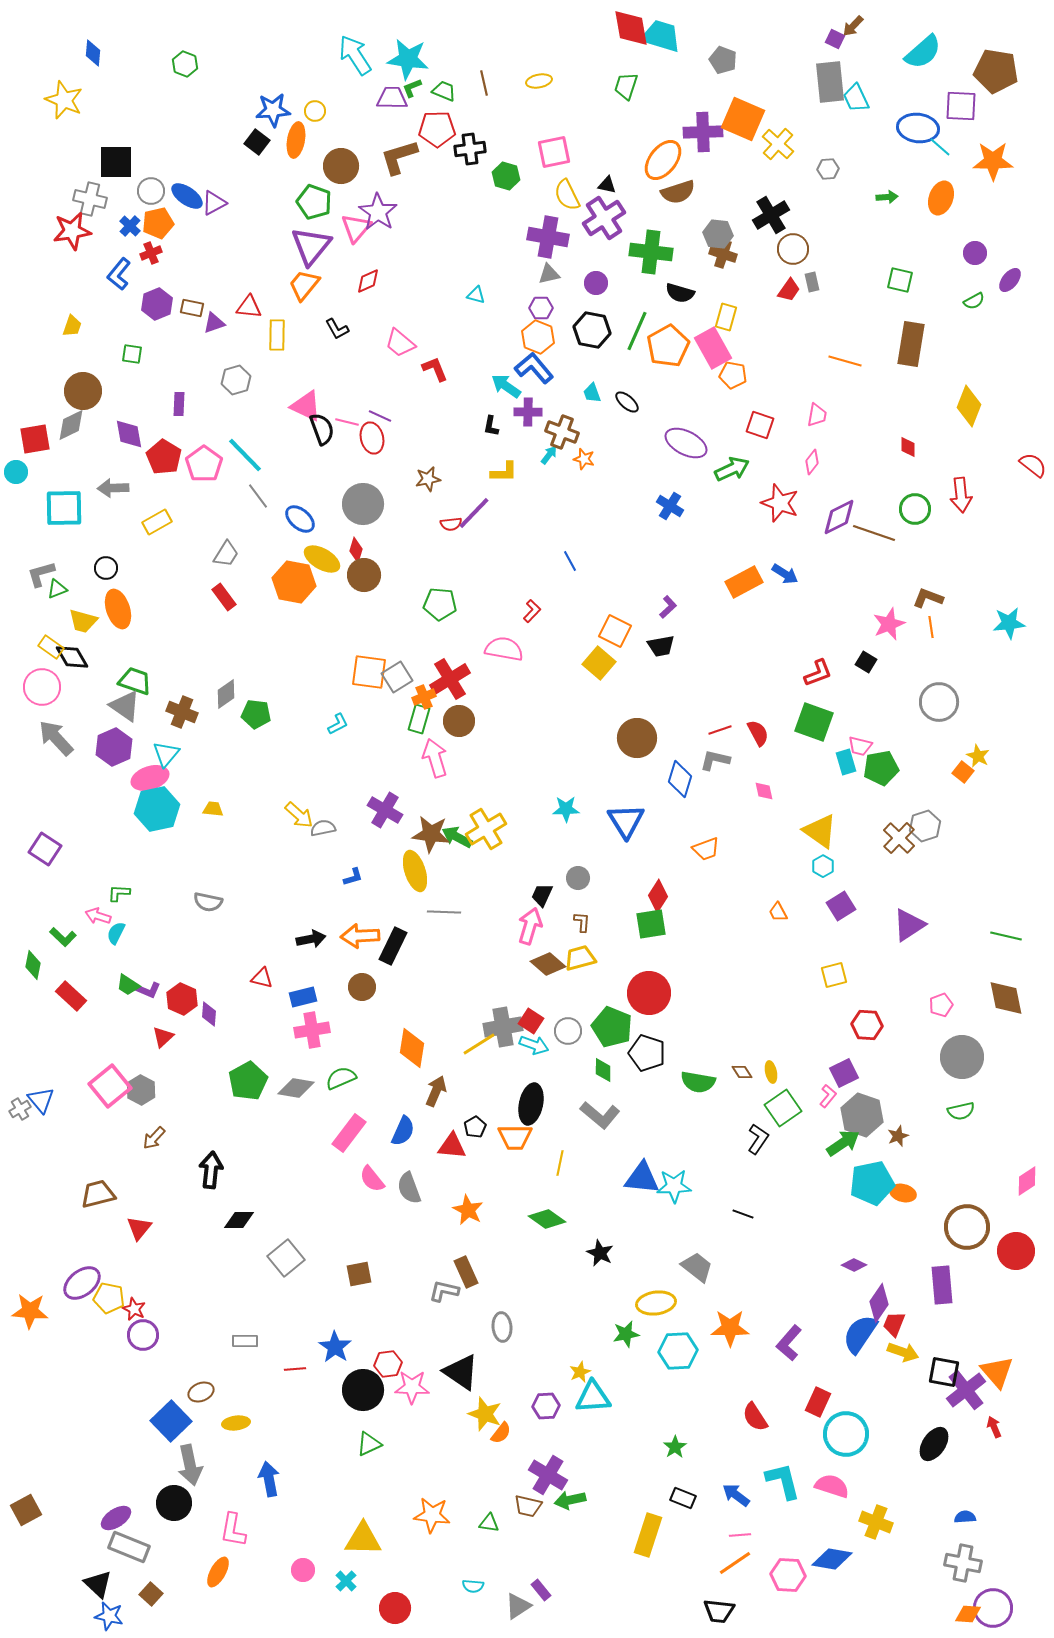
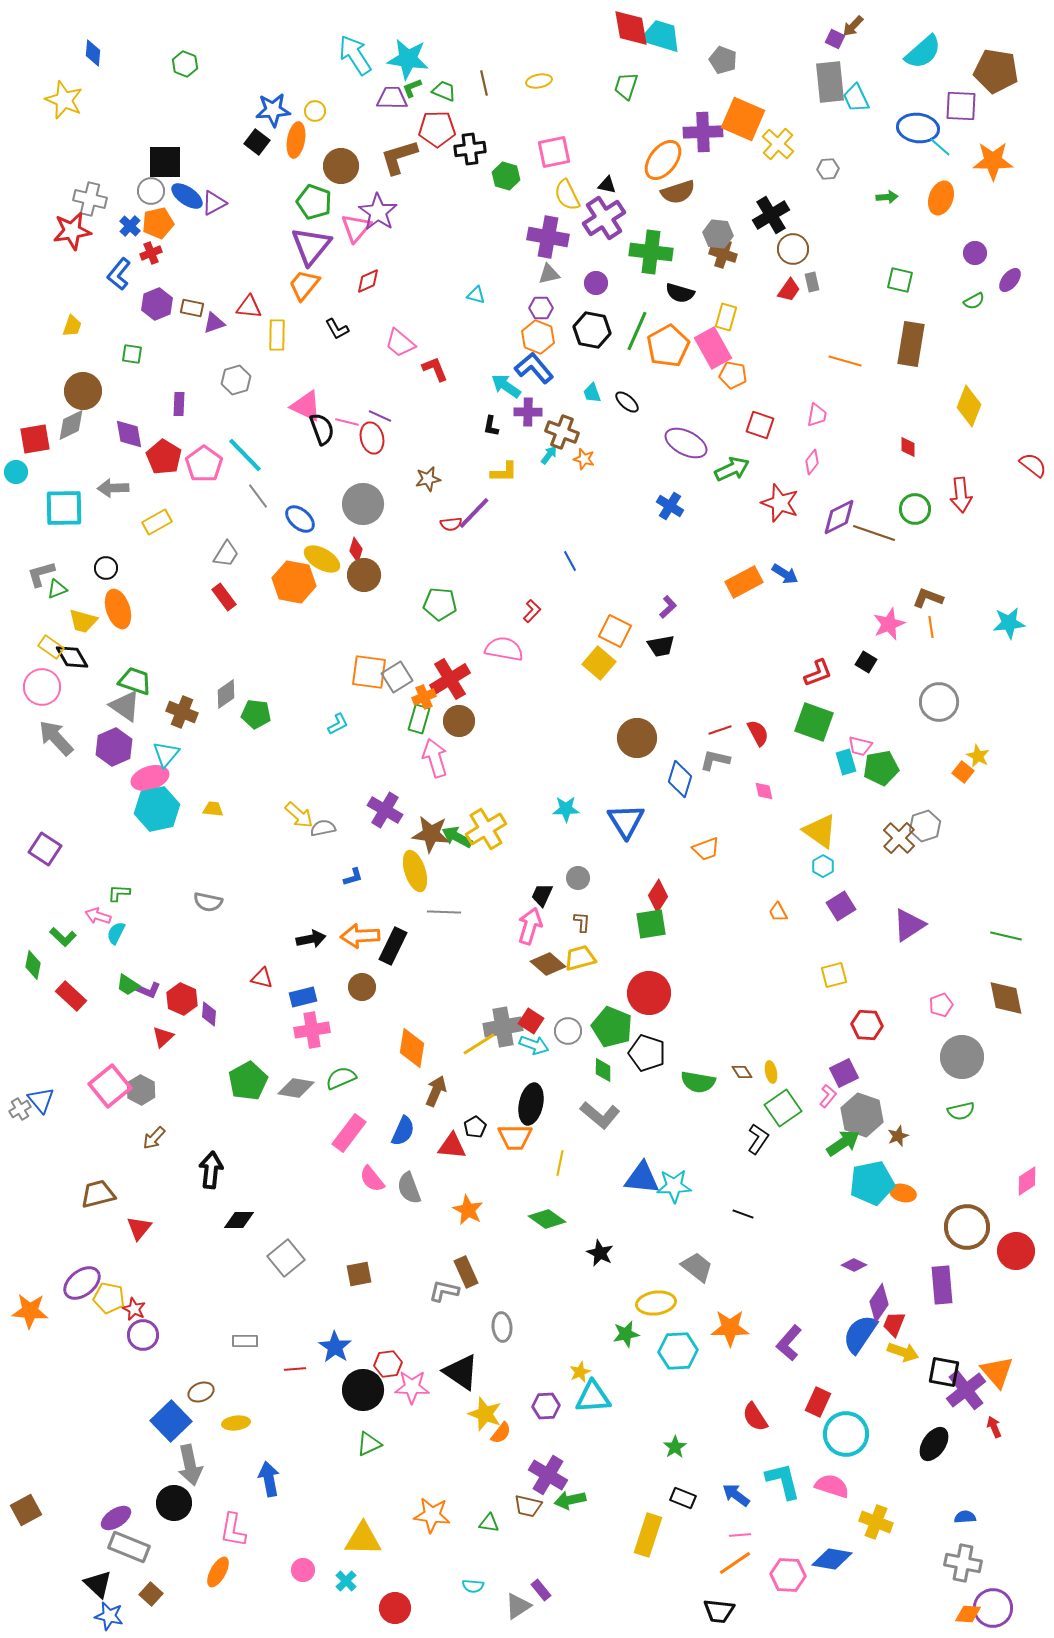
black square at (116, 162): moved 49 px right
